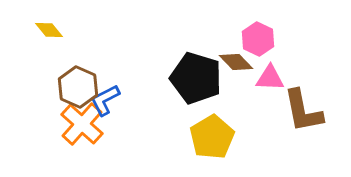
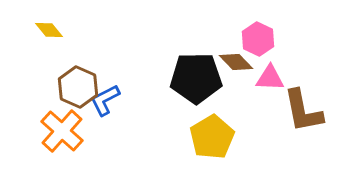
black pentagon: rotated 18 degrees counterclockwise
orange cross: moved 20 px left, 7 px down
